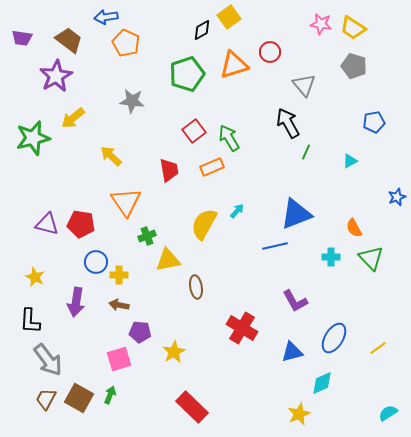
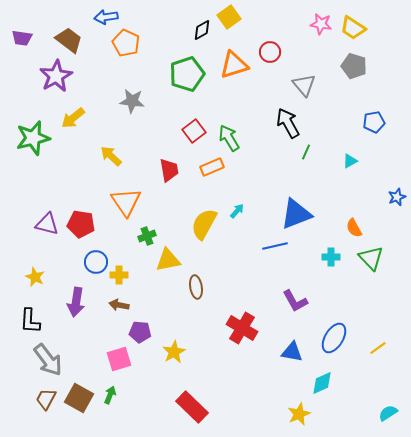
blue triangle at (292, 352): rotated 25 degrees clockwise
